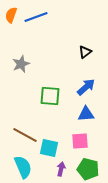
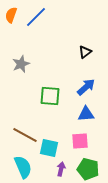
blue line: rotated 25 degrees counterclockwise
